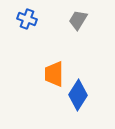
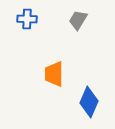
blue cross: rotated 18 degrees counterclockwise
blue diamond: moved 11 px right, 7 px down; rotated 8 degrees counterclockwise
